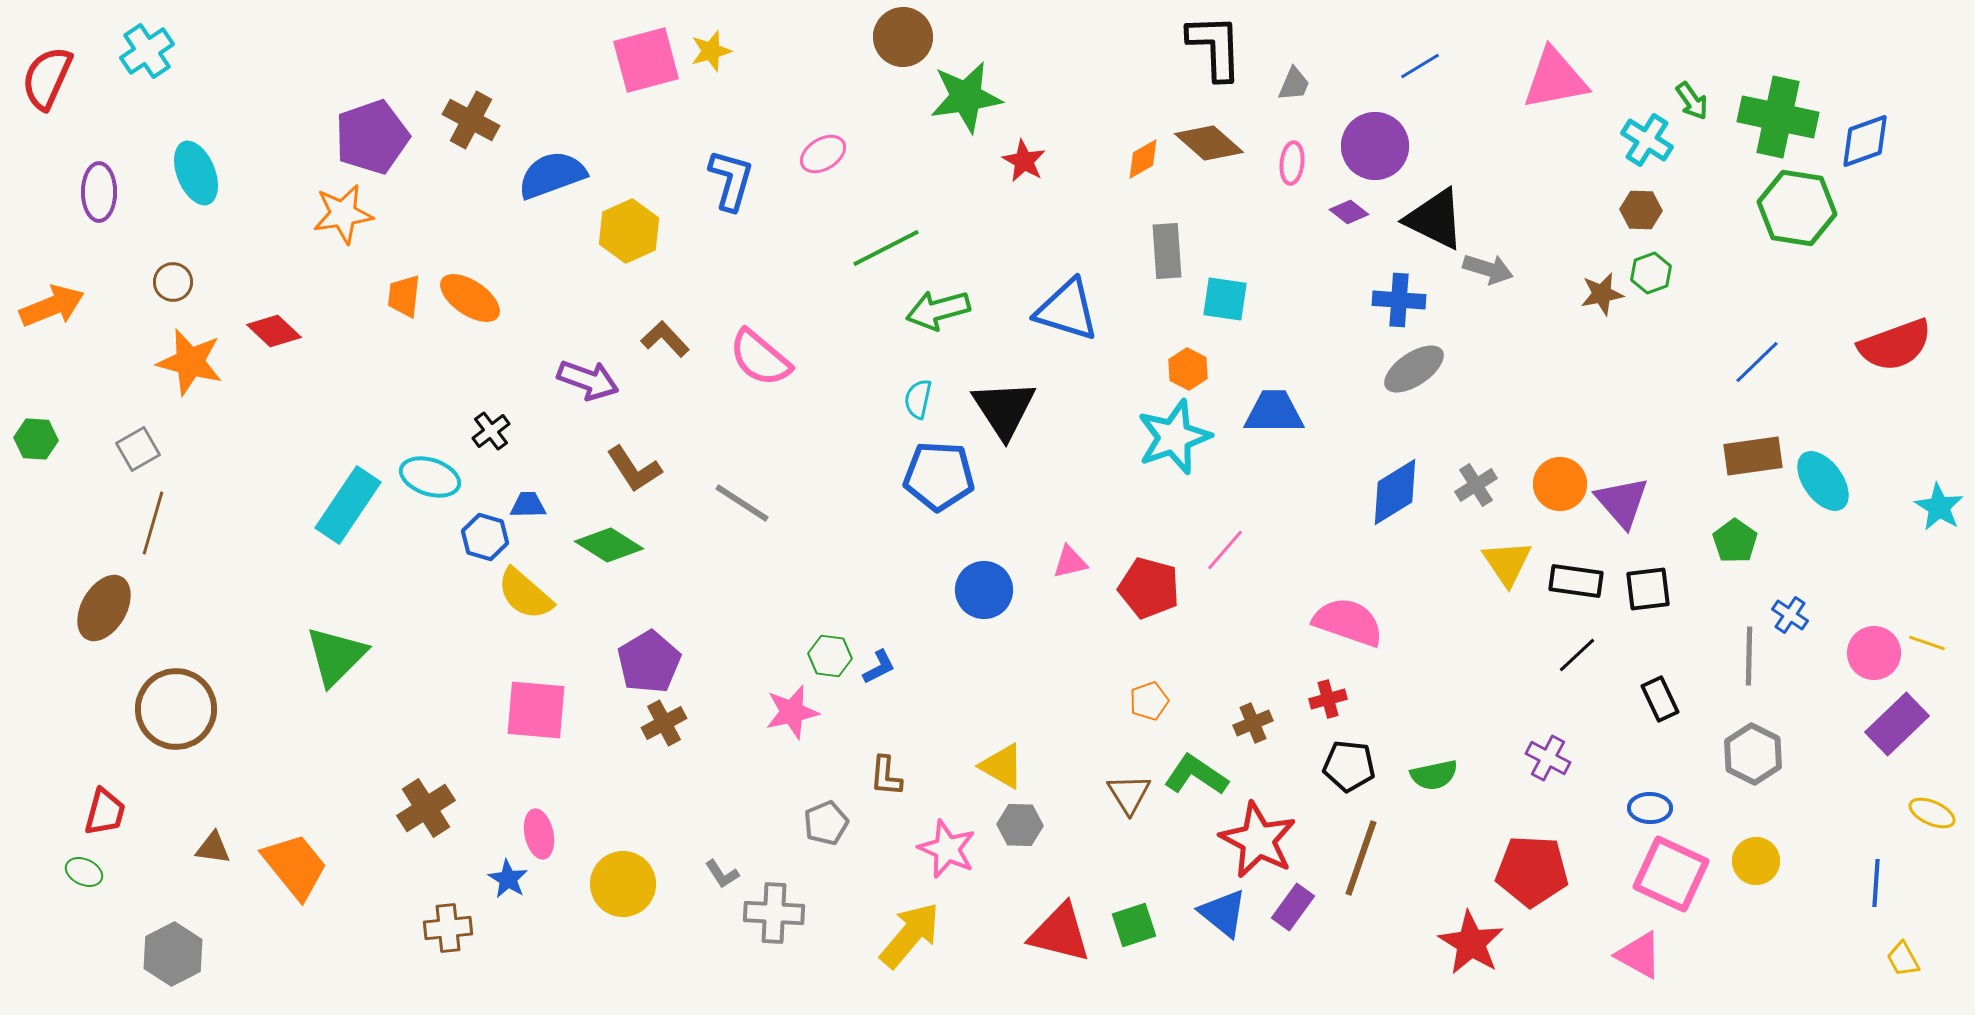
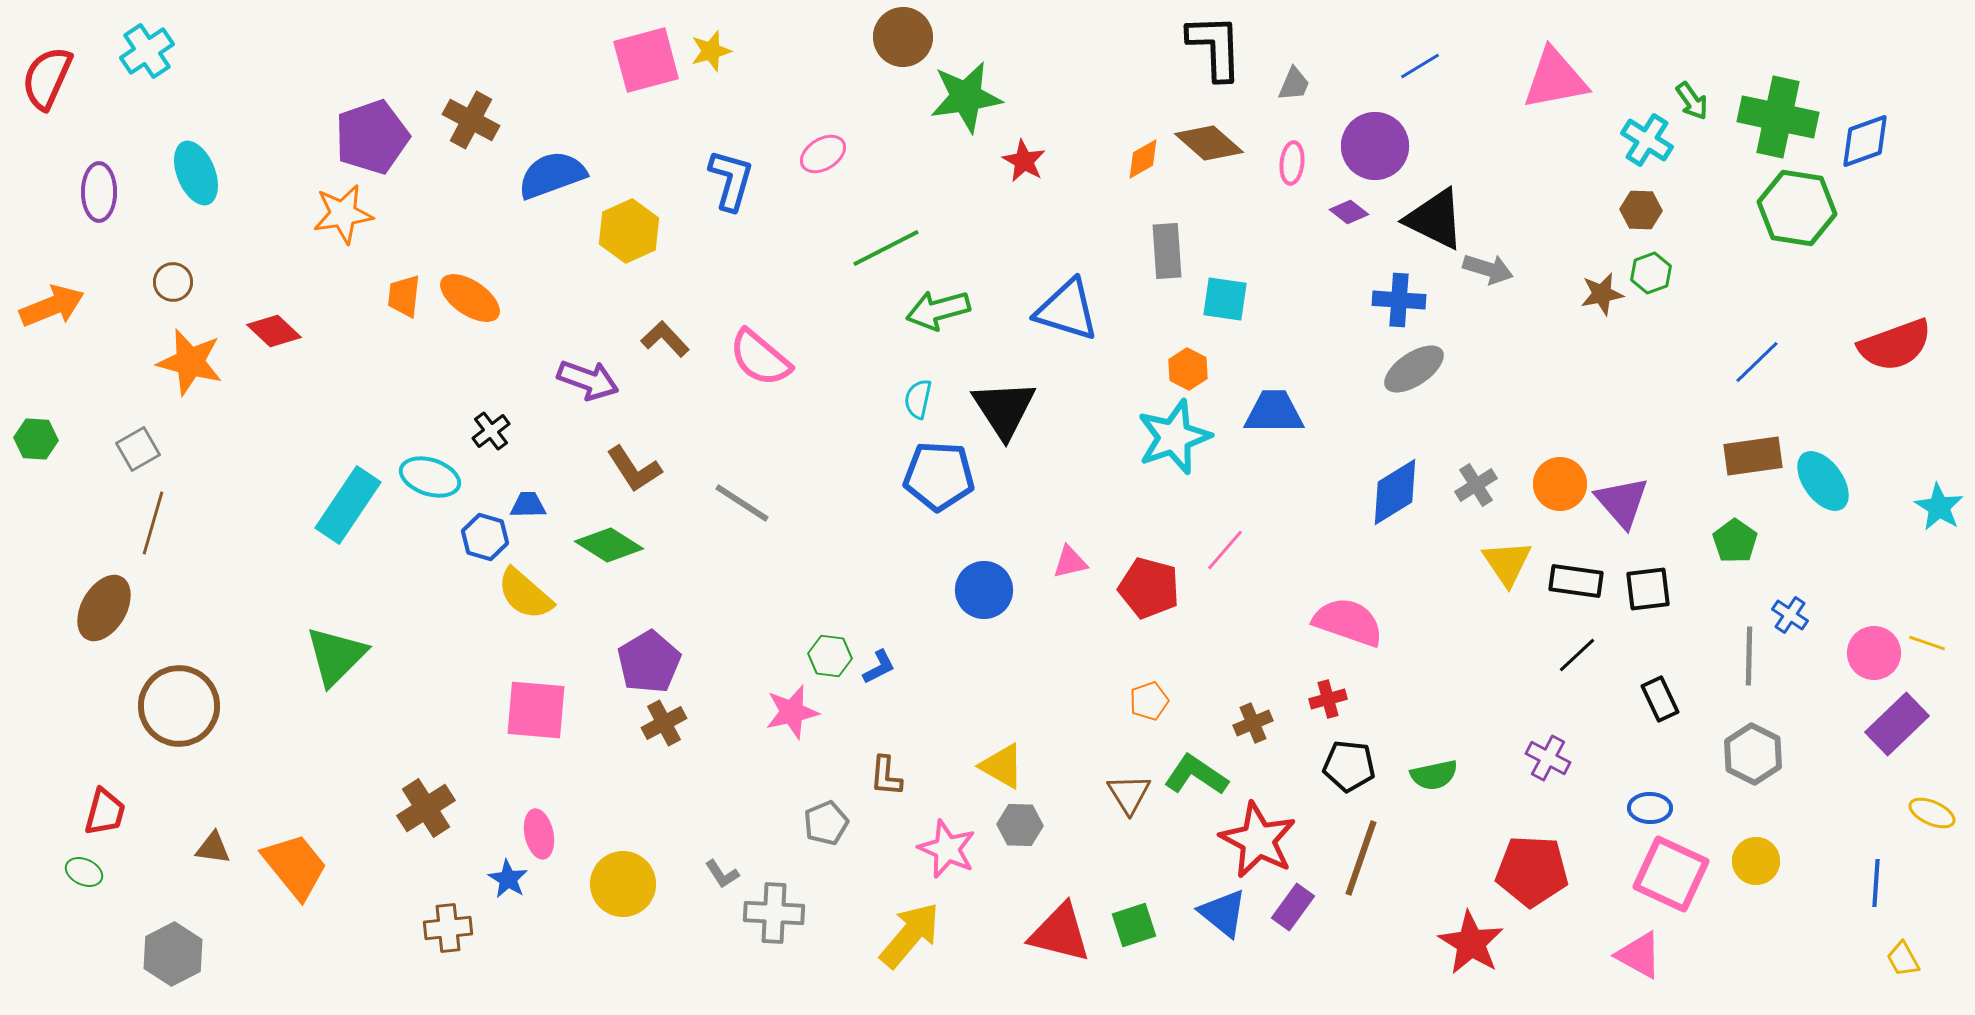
brown circle at (176, 709): moved 3 px right, 3 px up
